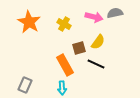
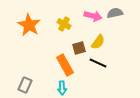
pink arrow: moved 1 px left, 1 px up
orange star: moved 3 px down
black line: moved 2 px right, 1 px up
